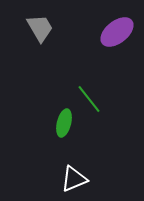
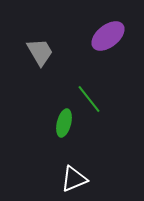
gray trapezoid: moved 24 px down
purple ellipse: moved 9 px left, 4 px down
